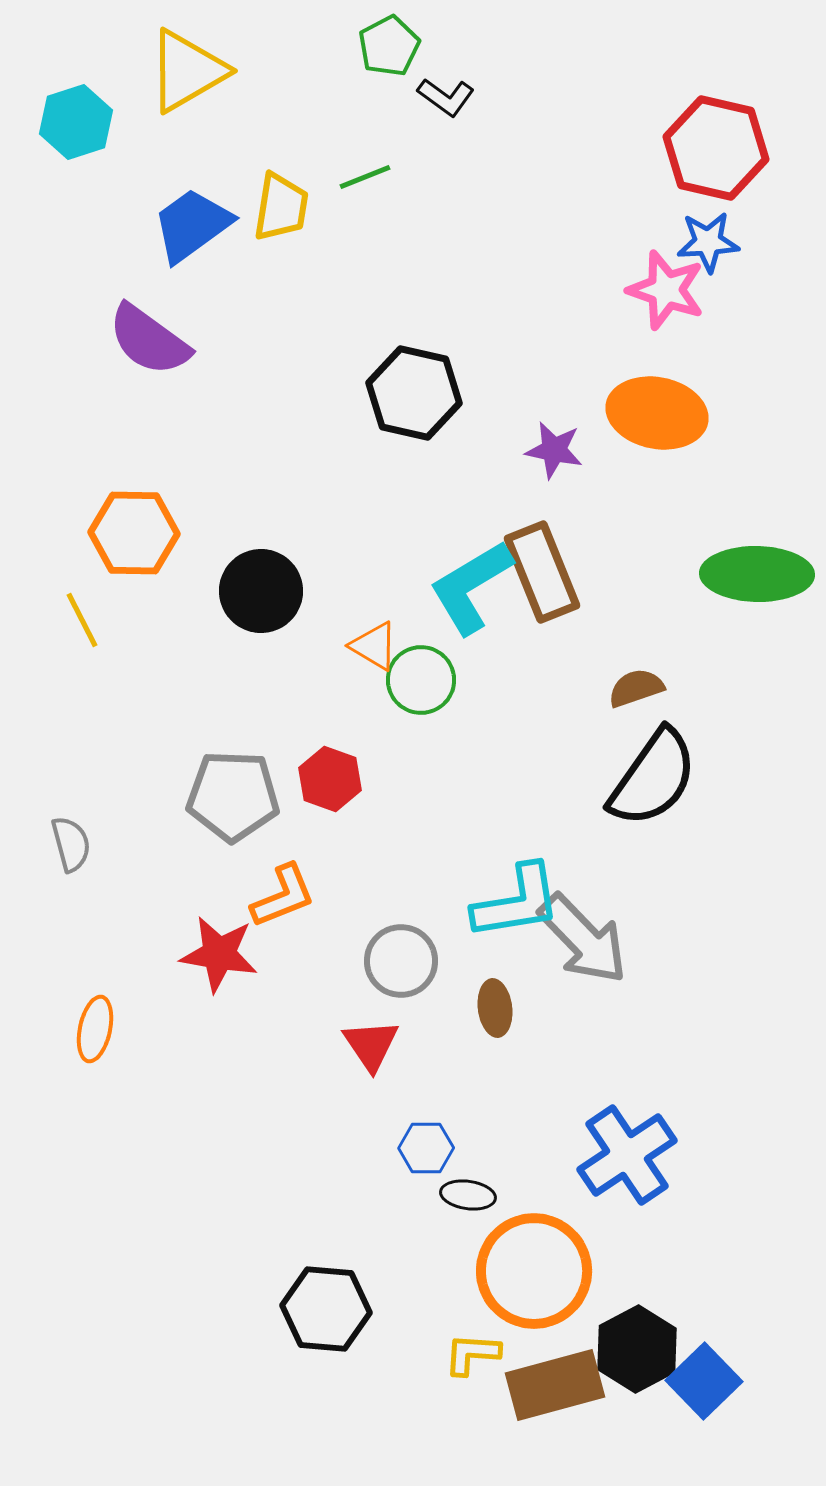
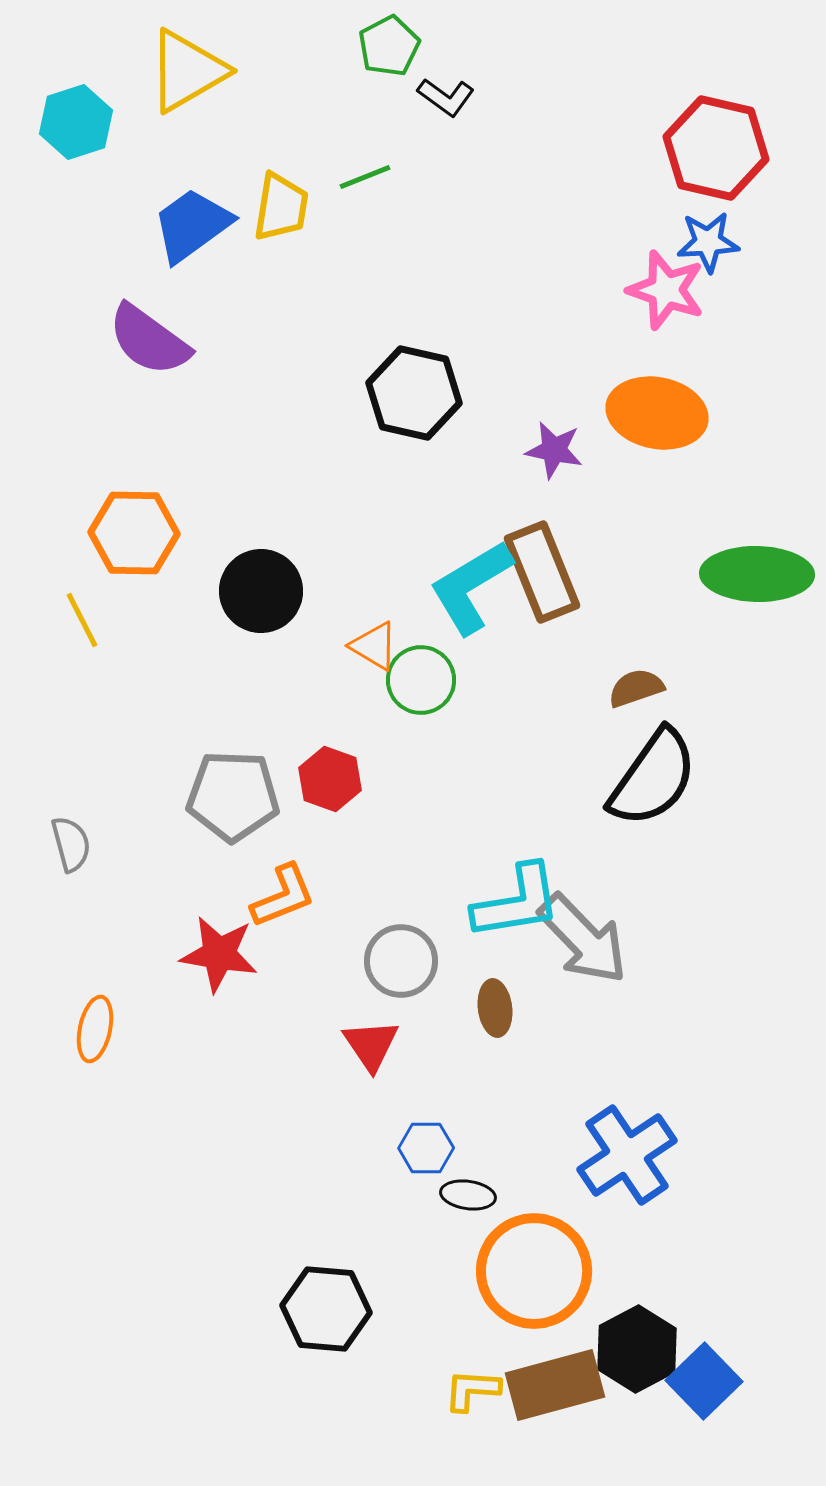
yellow L-shape at (472, 1354): moved 36 px down
